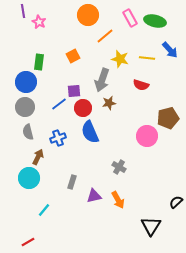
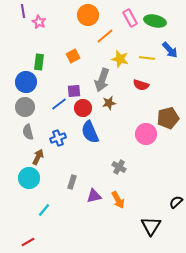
pink circle: moved 1 px left, 2 px up
